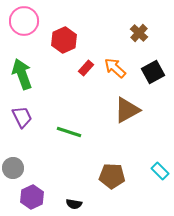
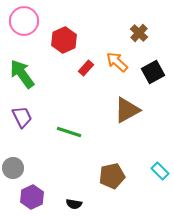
orange arrow: moved 2 px right, 6 px up
green arrow: rotated 16 degrees counterclockwise
brown pentagon: rotated 15 degrees counterclockwise
